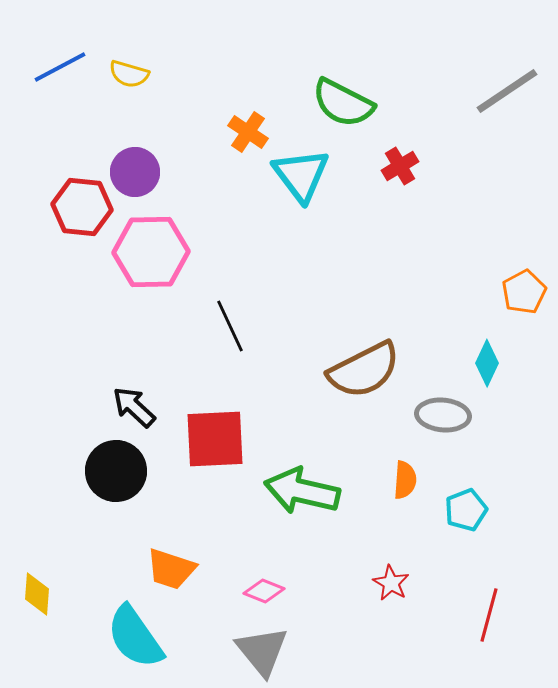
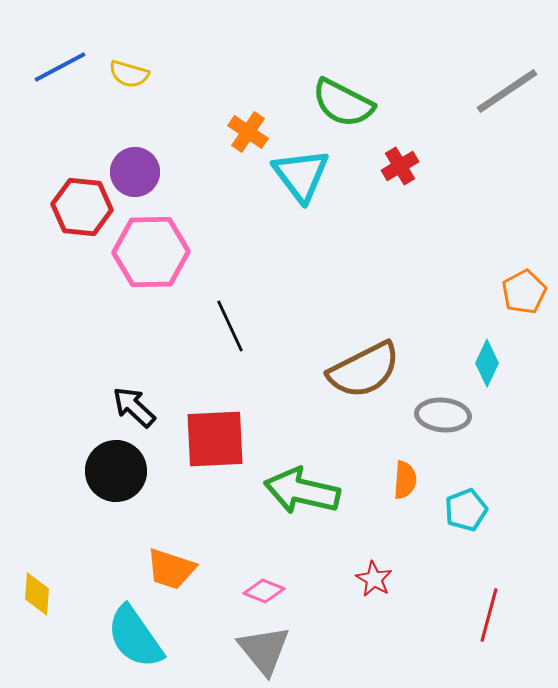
red star: moved 17 px left, 4 px up
gray triangle: moved 2 px right, 1 px up
